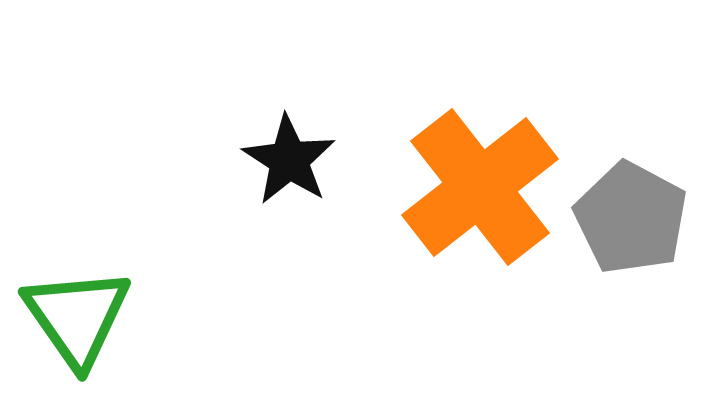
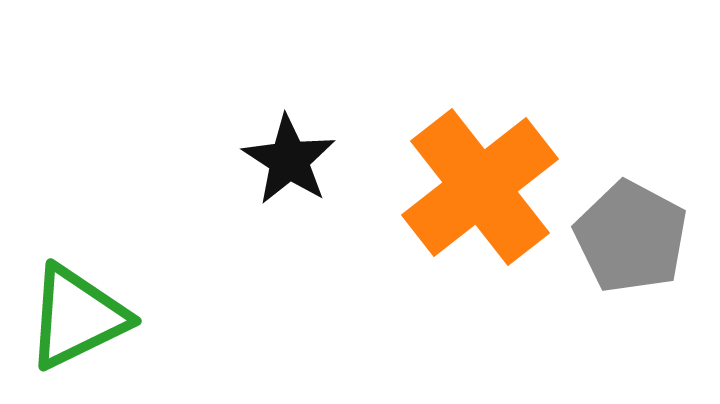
gray pentagon: moved 19 px down
green triangle: rotated 39 degrees clockwise
